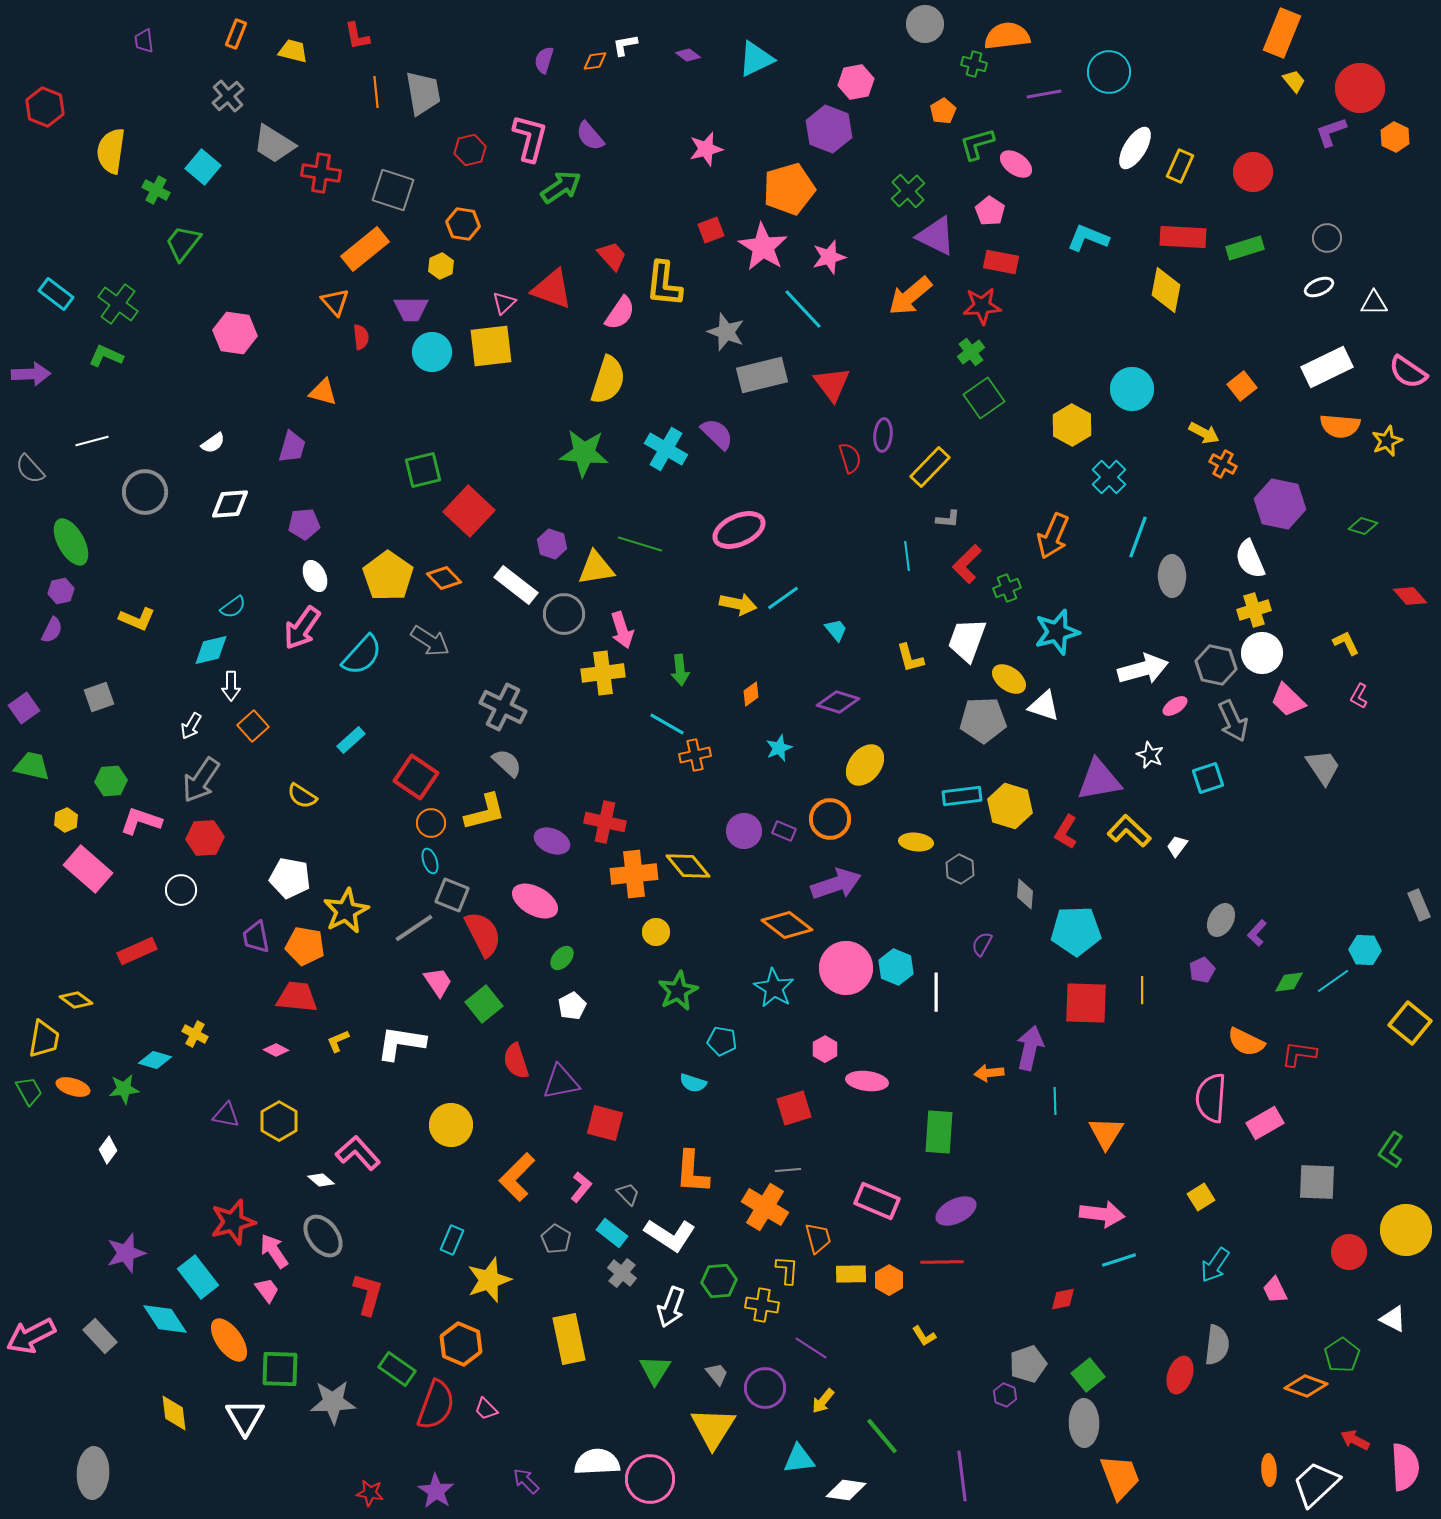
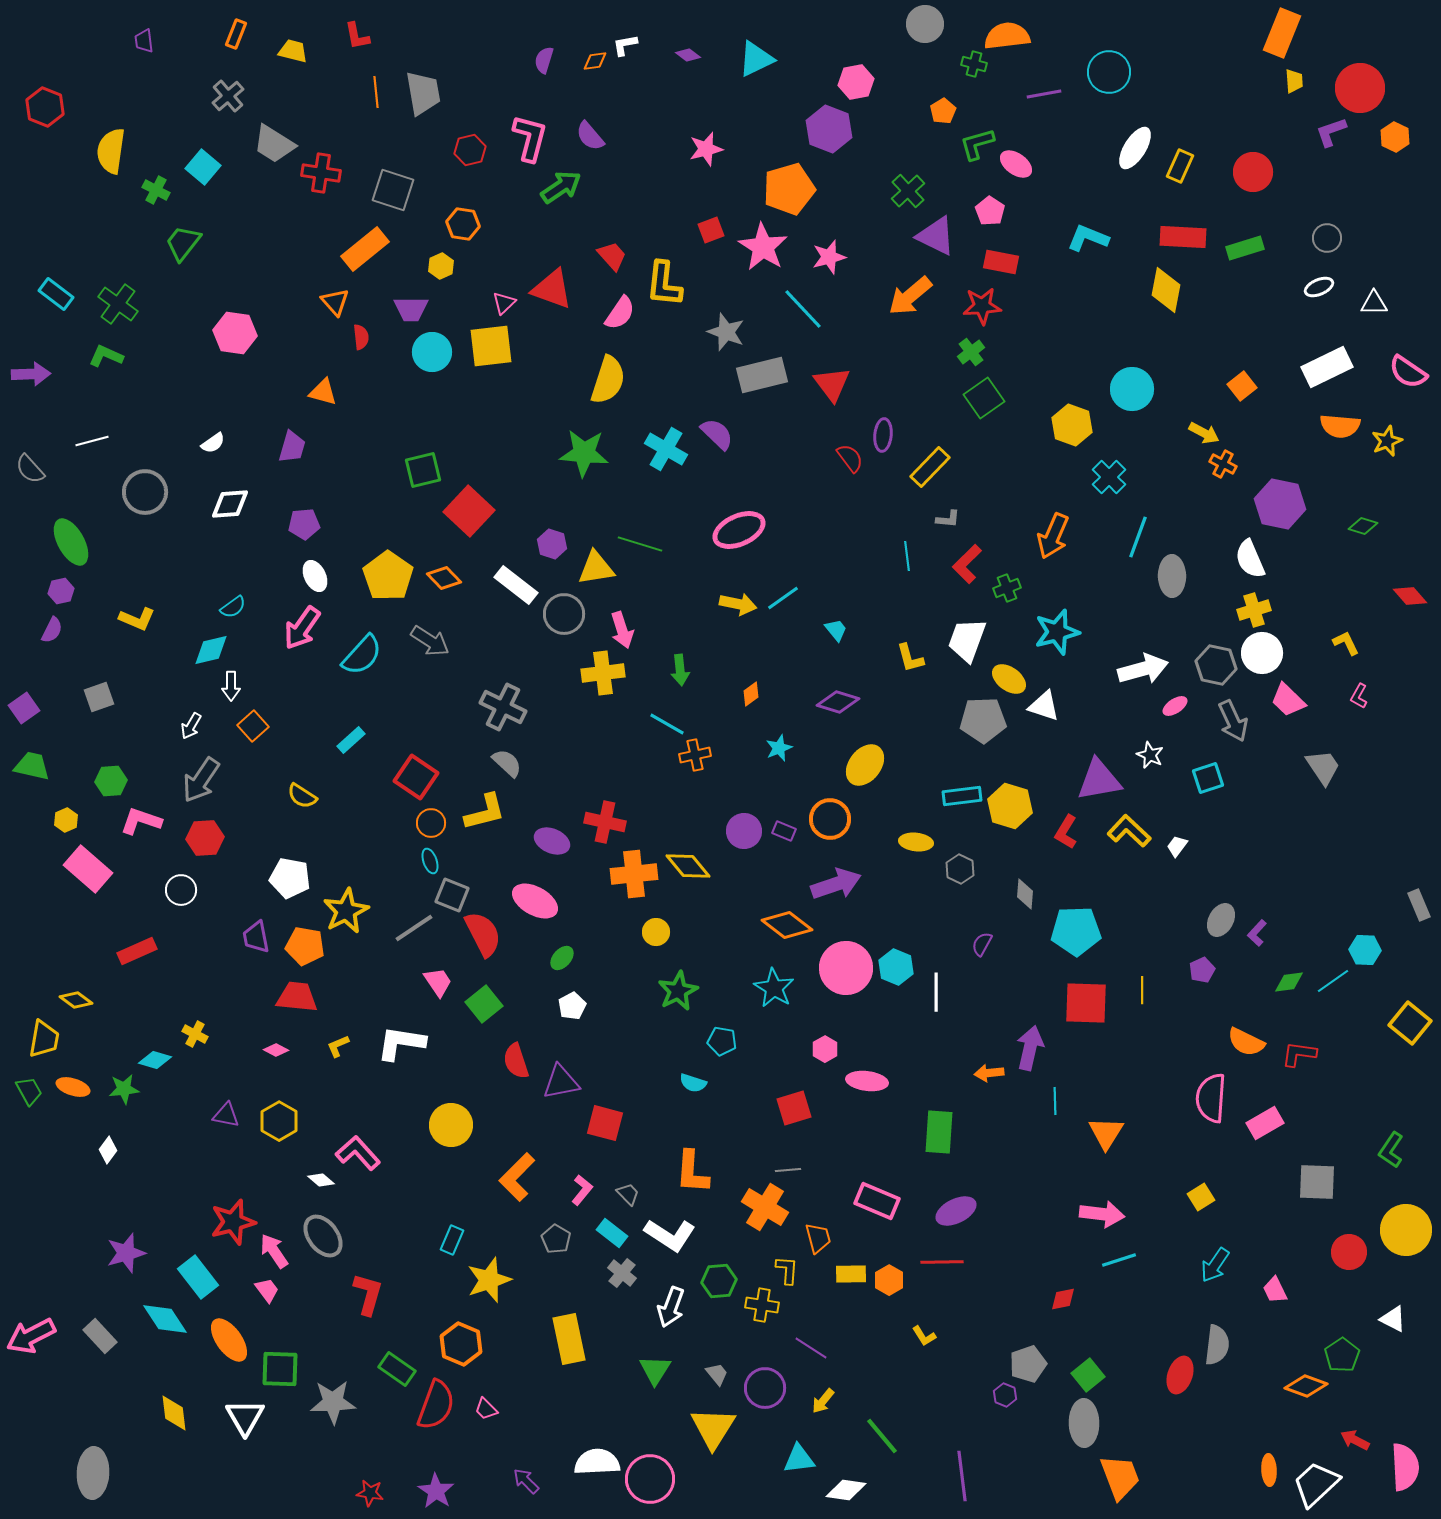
yellow trapezoid at (1294, 81): rotated 35 degrees clockwise
yellow hexagon at (1072, 425): rotated 9 degrees counterclockwise
red semicircle at (850, 458): rotated 20 degrees counterclockwise
yellow L-shape at (338, 1041): moved 5 px down
pink L-shape at (581, 1187): moved 1 px right, 3 px down
